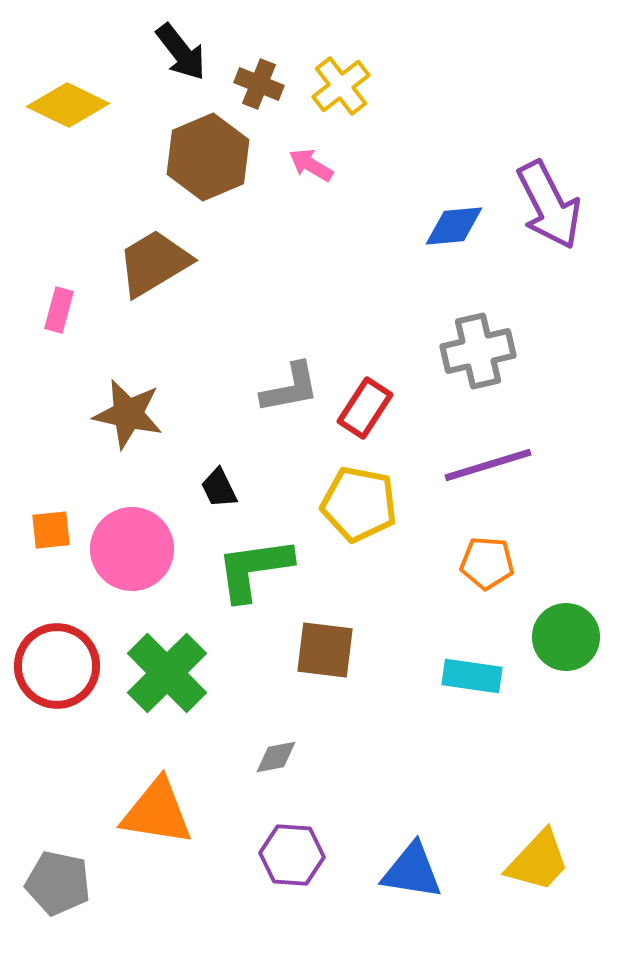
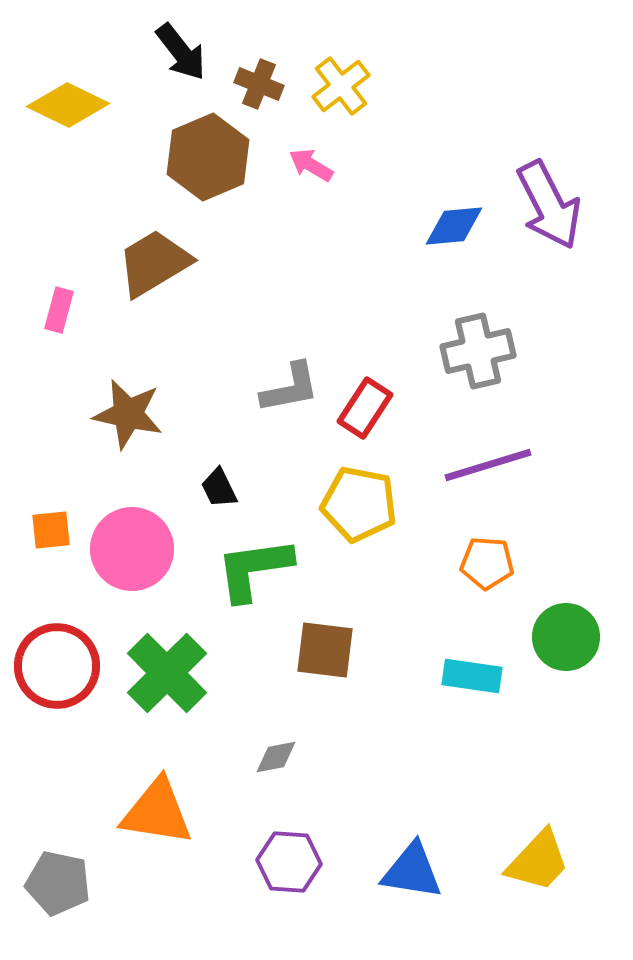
purple hexagon: moved 3 px left, 7 px down
